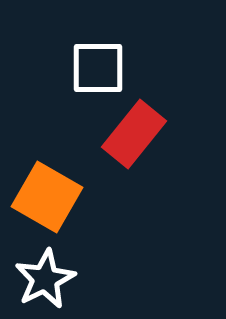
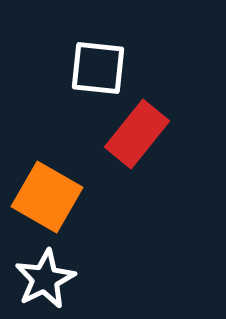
white square: rotated 6 degrees clockwise
red rectangle: moved 3 px right
